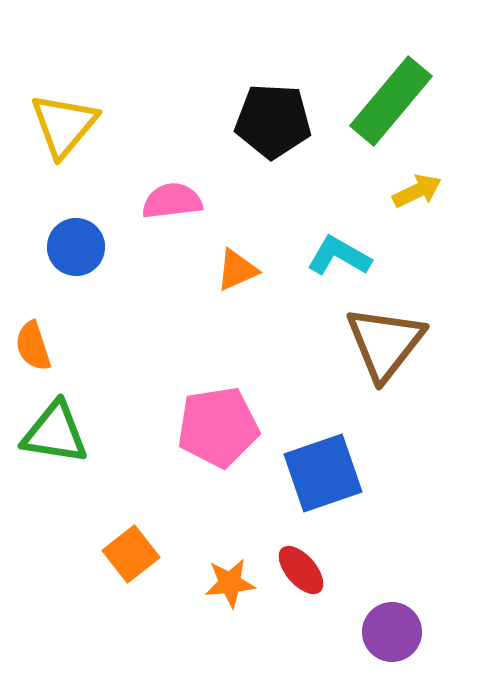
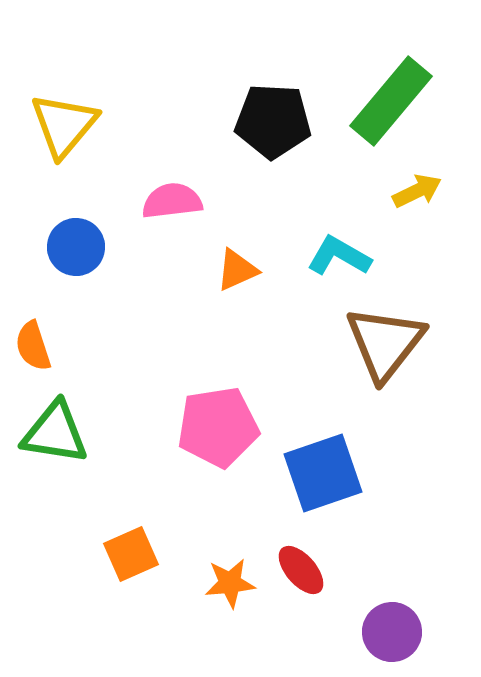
orange square: rotated 14 degrees clockwise
